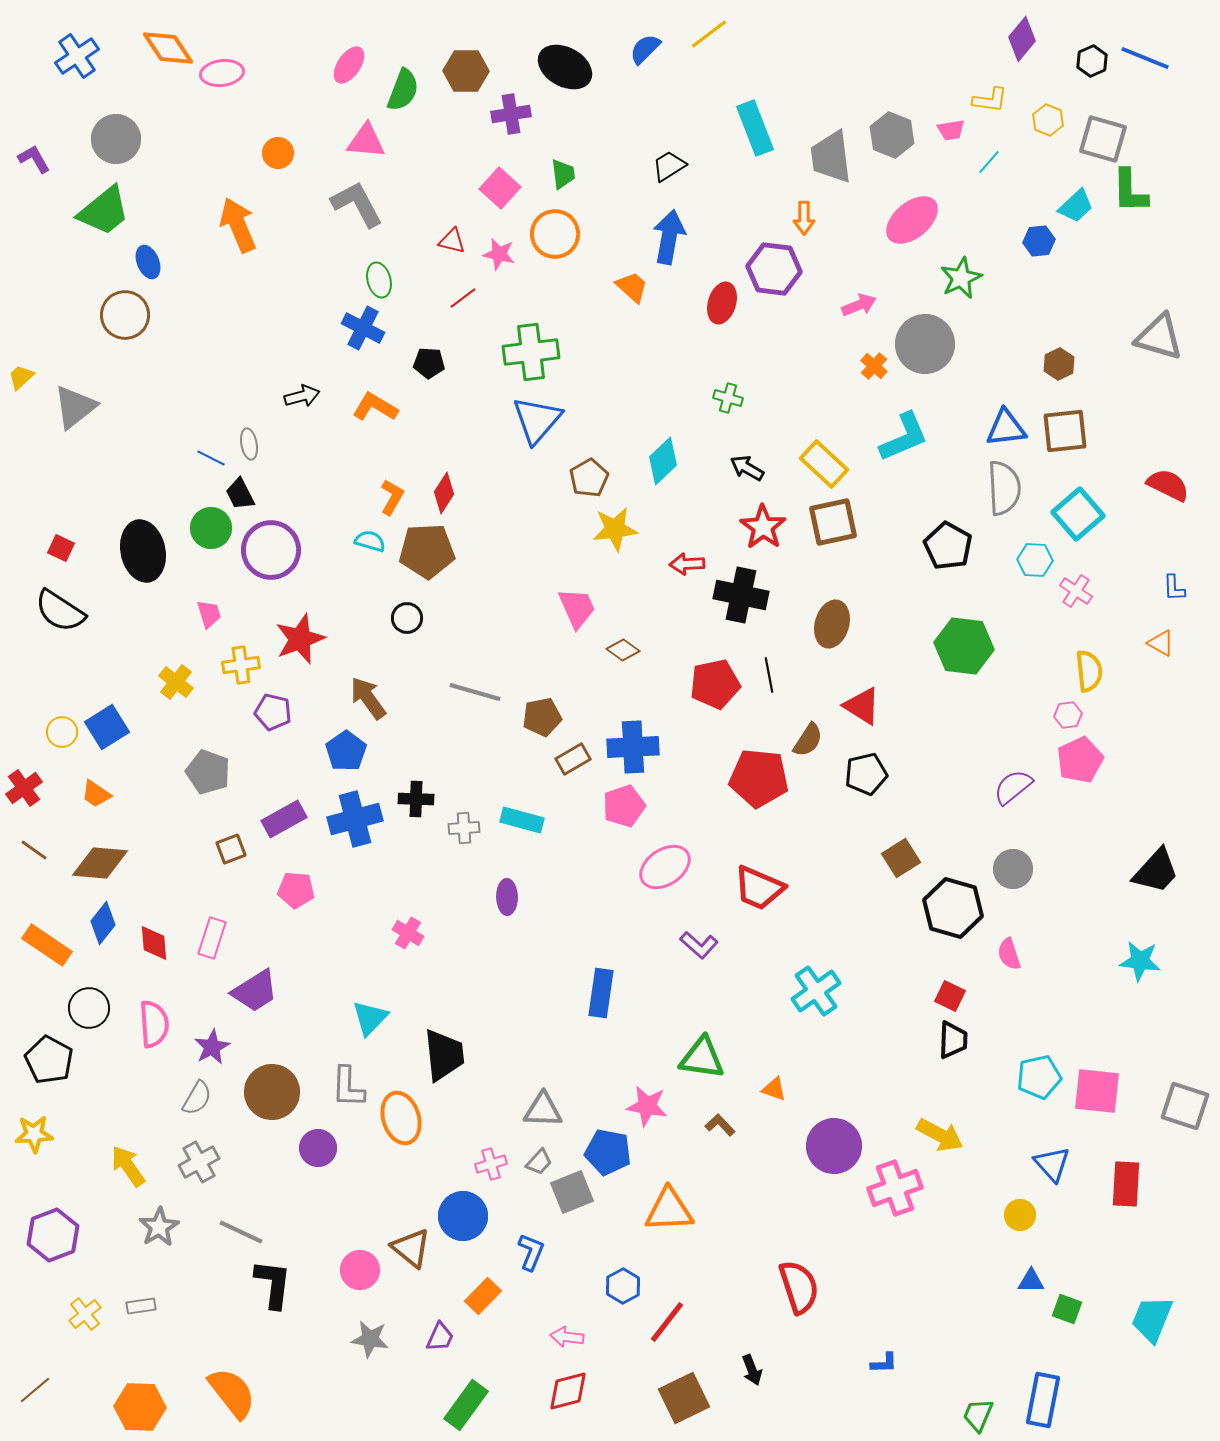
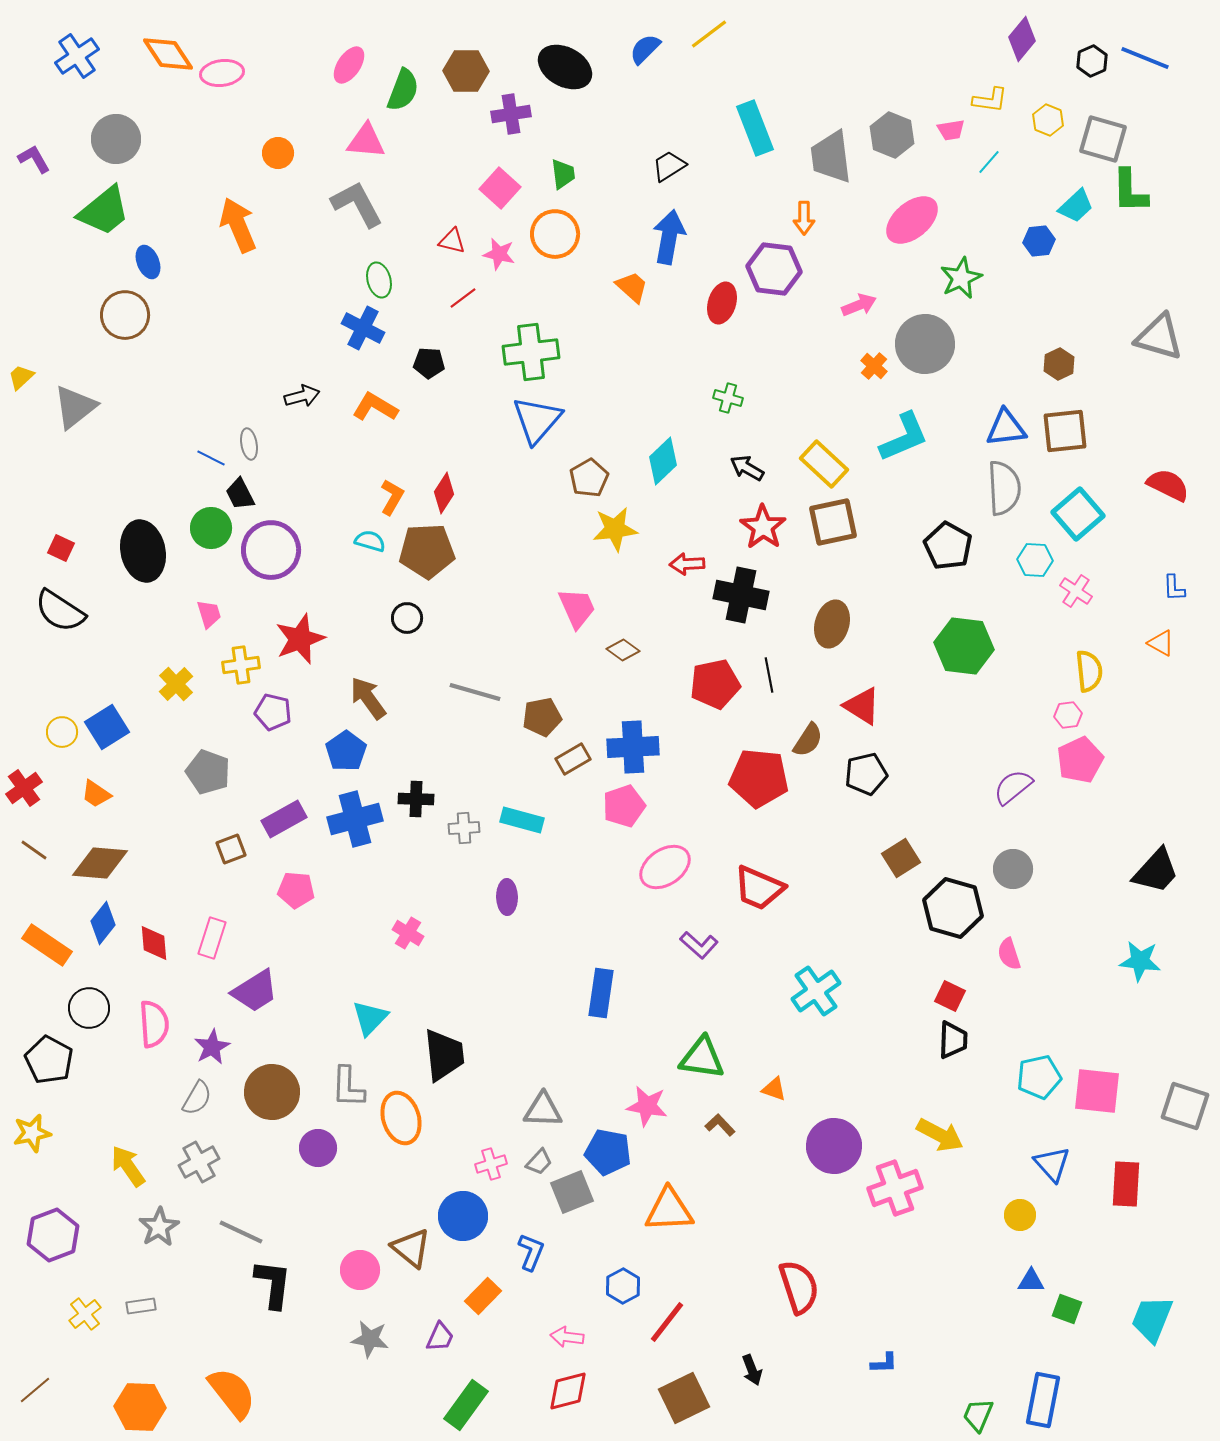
orange diamond at (168, 48): moved 6 px down
yellow cross at (176, 682): moved 2 px down; rotated 8 degrees clockwise
yellow star at (34, 1134): moved 2 px left, 1 px up; rotated 9 degrees counterclockwise
